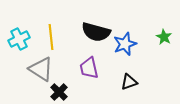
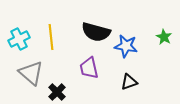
blue star: moved 1 px right, 2 px down; rotated 30 degrees clockwise
gray triangle: moved 10 px left, 4 px down; rotated 8 degrees clockwise
black cross: moved 2 px left
